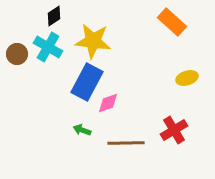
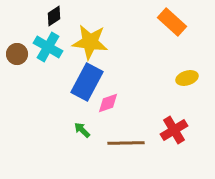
yellow star: moved 3 px left, 1 px down
green arrow: rotated 24 degrees clockwise
